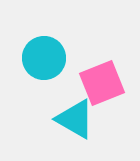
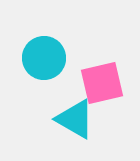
pink square: rotated 9 degrees clockwise
